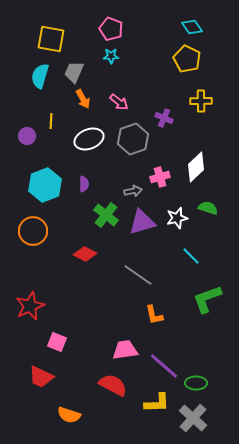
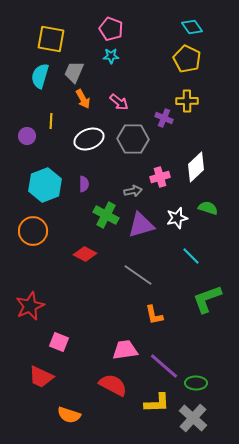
yellow cross: moved 14 px left
gray hexagon: rotated 20 degrees clockwise
green cross: rotated 10 degrees counterclockwise
purple triangle: moved 1 px left, 3 px down
pink square: moved 2 px right
